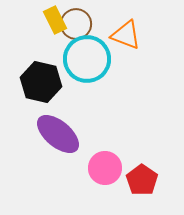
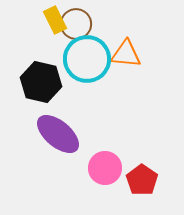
orange triangle: moved 19 px down; rotated 16 degrees counterclockwise
